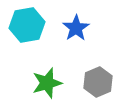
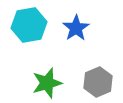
cyan hexagon: moved 2 px right
